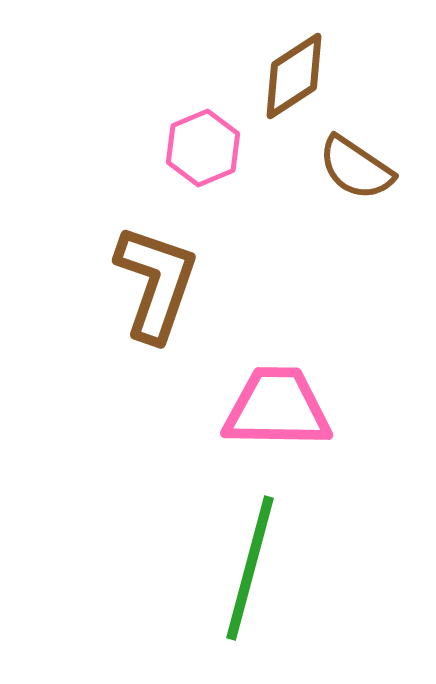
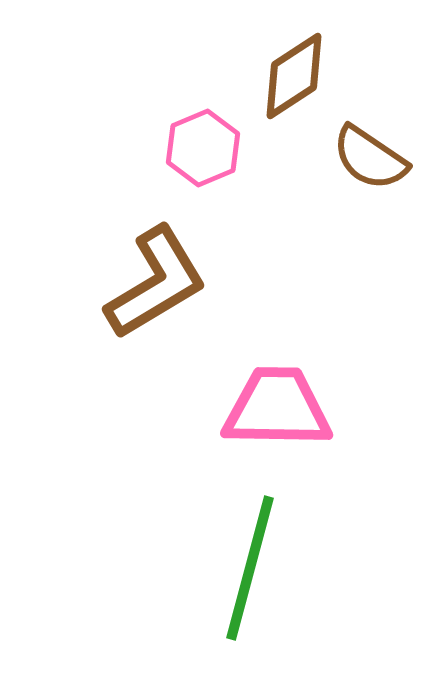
brown semicircle: moved 14 px right, 10 px up
brown L-shape: rotated 40 degrees clockwise
